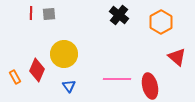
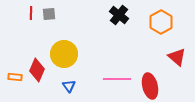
orange rectangle: rotated 56 degrees counterclockwise
